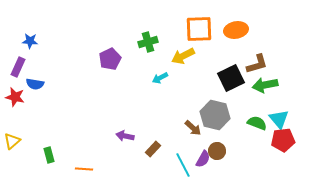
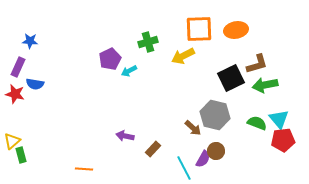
cyan arrow: moved 31 px left, 7 px up
red star: moved 3 px up
brown circle: moved 1 px left
green rectangle: moved 28 px left
cyan line: moved 1 px right, 3 px down
